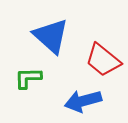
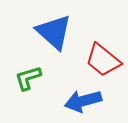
blue triangle: moved 3 px right, 4 px up
green L-shape: rotated 16 degrees counterclockwise
